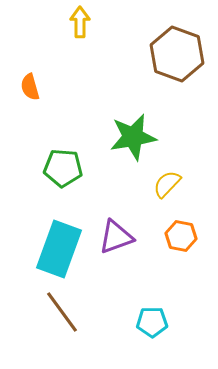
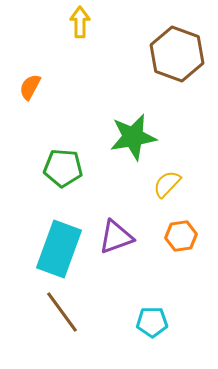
orange semicircle: rotated 44 degrees clockwise
orange hexagon: rotated 20 degrees counterclockwise
